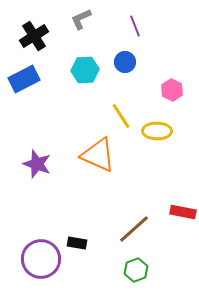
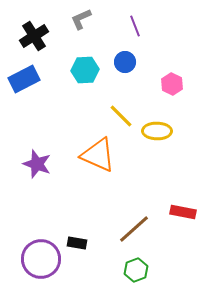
pink hexagon: moved 6 px up
yellow line: rotated 12 degrees counterclockwise
